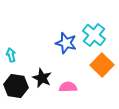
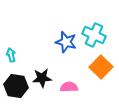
cyan cross: rotated 15 degrees counterclockwise
blue star: moved 1 px up
orange square: moved 1 px left, 2 px down
black star: rotated 30 degrees counterclockwise
pink semicircle: moved 1 px right
